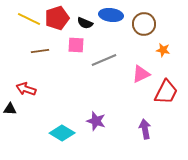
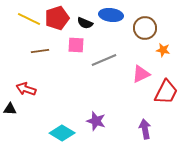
brown circle: moved 1 px right, 4 px down
